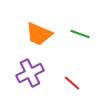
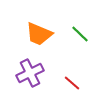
green line: rotated 24 degrees clockwise
